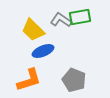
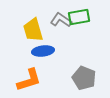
green rectangle: moved 1 px left
yellow trapezoid: rotated 30 degrees clockwise
blue ellipse: rotated 15 degrees clockwise
gray pentagon: moved 10 px right, 2 px up
